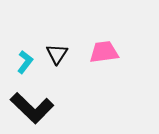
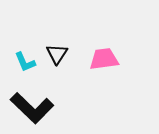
pink trapezoid: moved 7 px down
cyan L-shape: rotated 120 degrees clockwise
